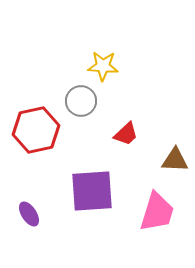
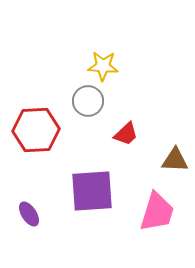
gray circle: moved 7 px right
red hexagon: rotated 9 degrees clockwise
